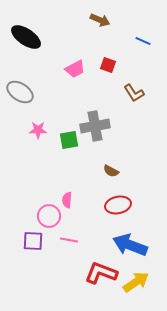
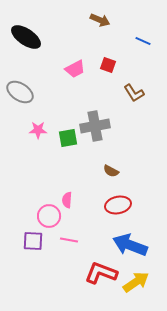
green square: moved 1 px left, 2 px up
